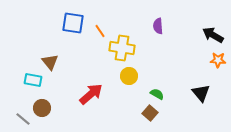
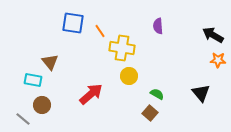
brown circle: moved 3 px up
